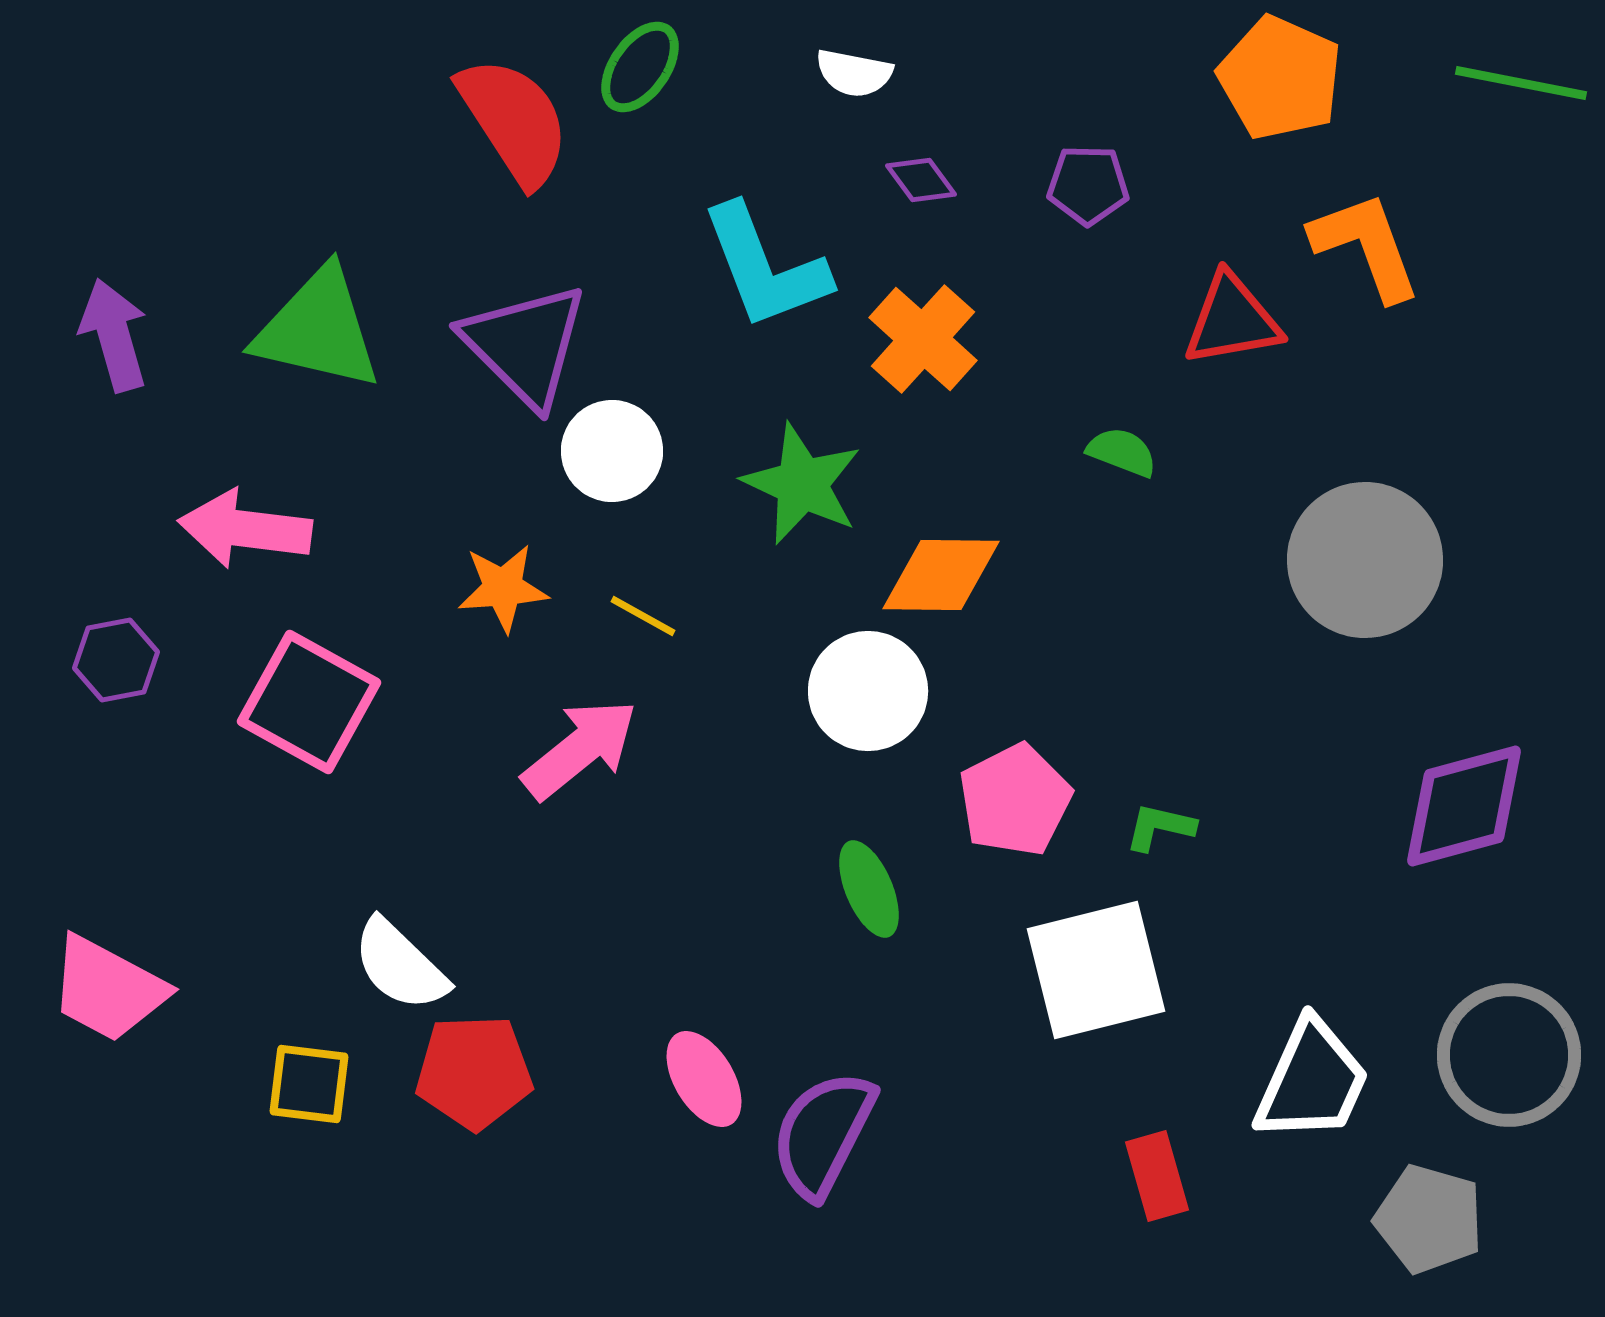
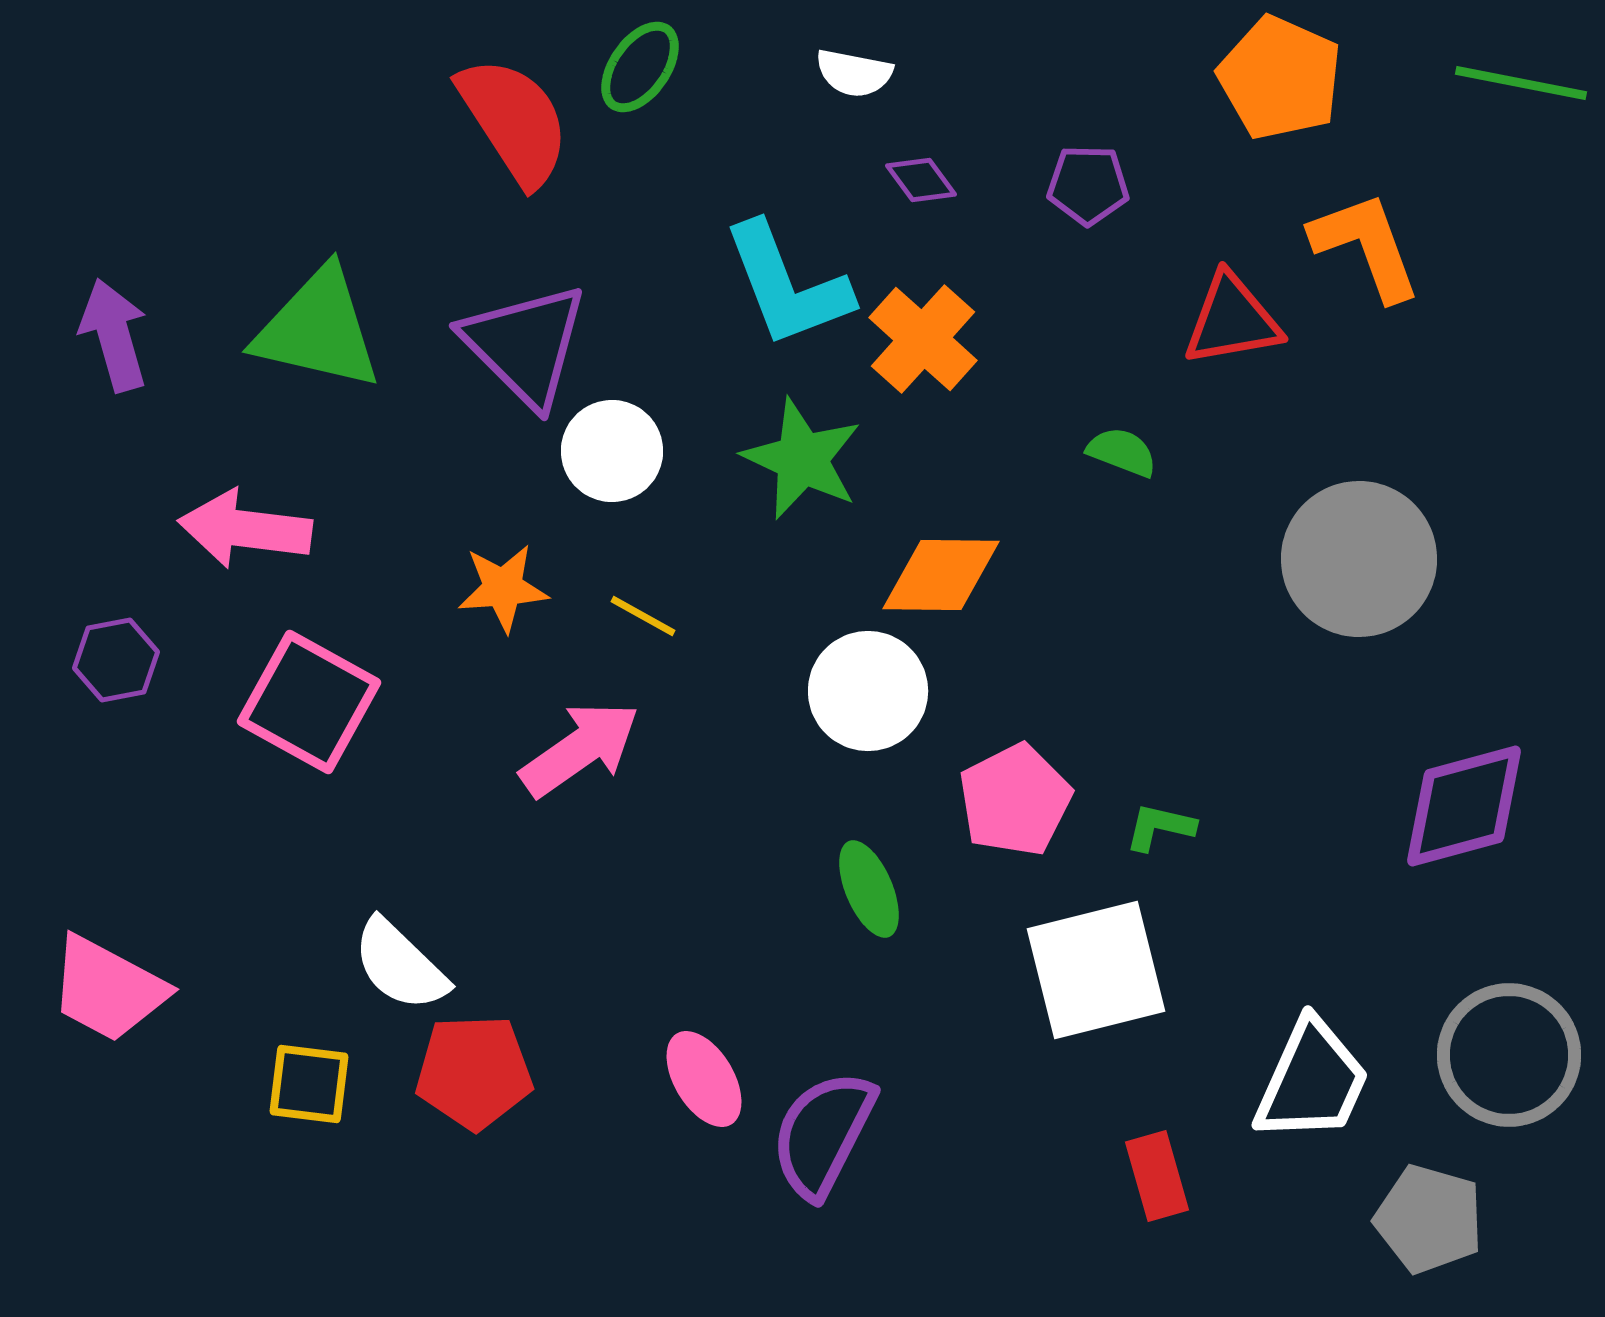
cyan L-shape at (765, 267): moved 22 px right, 18 px down
green star at (802, 484): moved 25 px up
gray circle at (1365, 560): moved 6 px left, 1 px up
pink arrow at (580, 749): rotated 4 degrees clockwise
